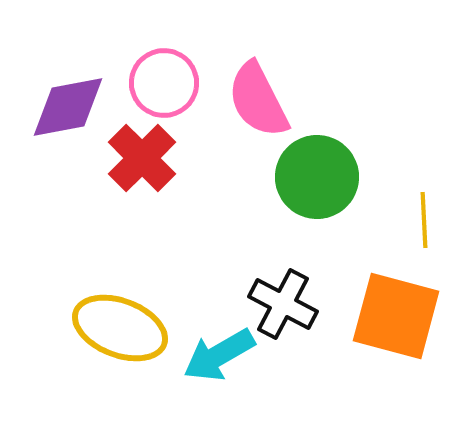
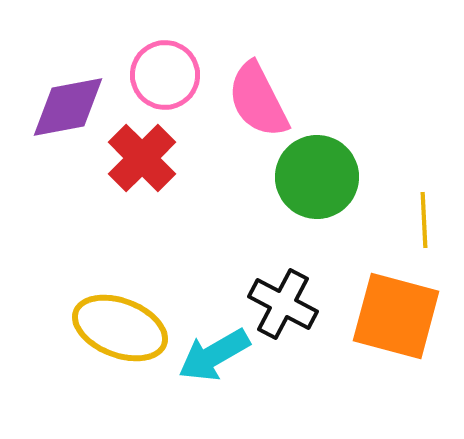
pink circle: moved 1 px right, 8 px up
cyan arrow: moved 5 px left
